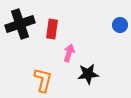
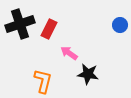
red rectangle: moved 3 px left; rotated 18 degrees clockwise
pink arrow: rotated 72 degrees counterclockwise
black star: rotated 15 degrees clockwise
orange L-shape: moved 1 px down
